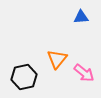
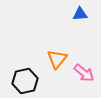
blue triangle: moved 1 px left, 3 px up
black hexagon: moved 1 px right, 4 px down
